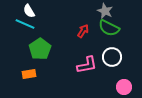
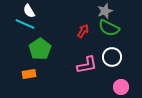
gray star: rotated 28 degrees clockwise
pink circle: moved 3 px left
